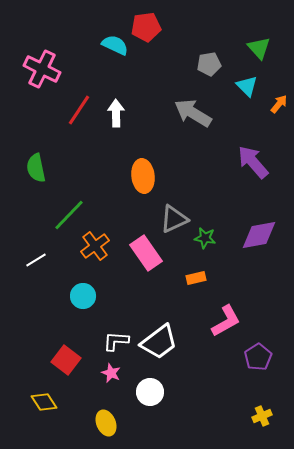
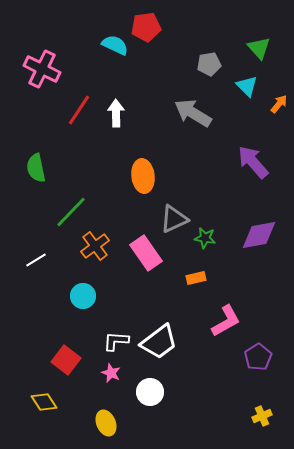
green line: moved 2 px right, 3 px up
